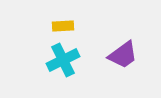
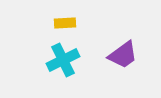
yellow rectangle: moved 2 px right, 3 px up
